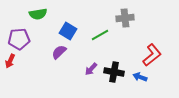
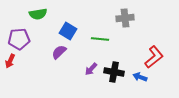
green line: moved 4 px down; rotated 36 degrees clockwise
red L-shape: moved 2 px right, 2 px down
